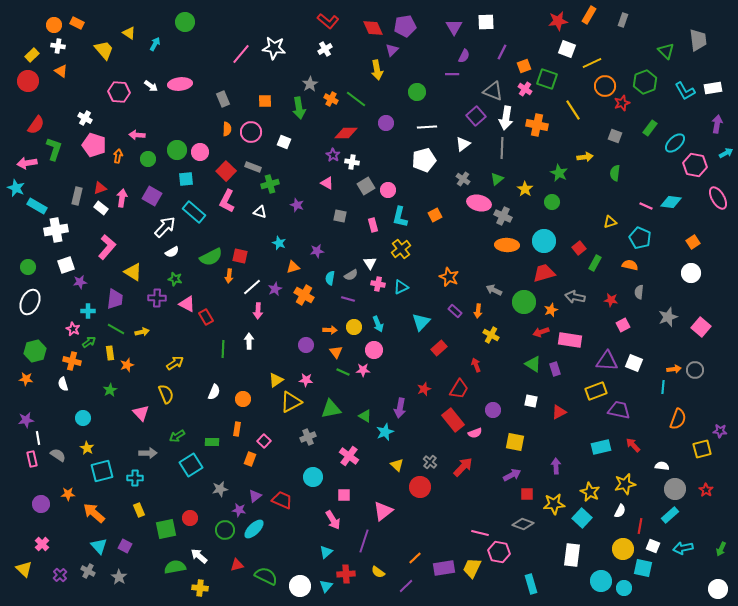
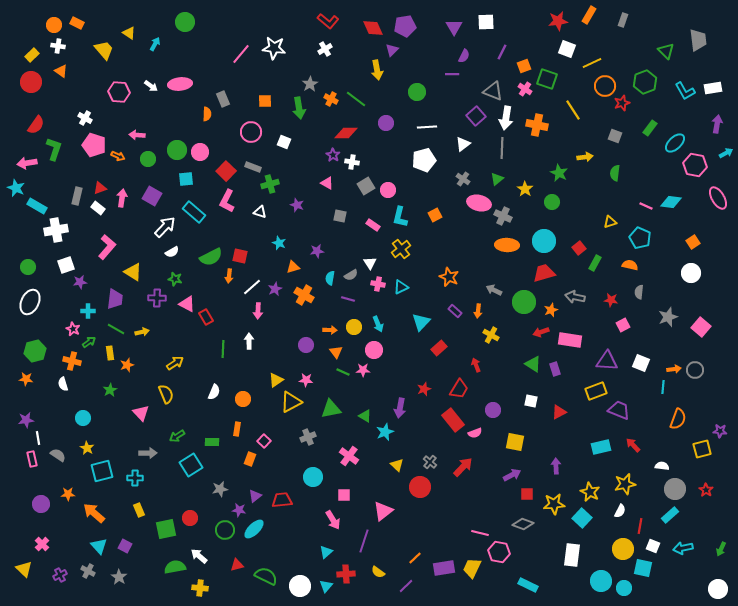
red circle at (28, 81): moved 3 px right, 1 px down
orange semicircle at (227, 129): moved 20 px left, 15 px up
orange arrow at (118, 156): rotated 104 degrees clockwise
white rectangle at (101, 208): moved 3 px left
pink rectangle at (373, 225): rotated 40 degrees counterclockwise
white square at (634, 363): moved 7 px right
purple trapezoid at (619, 410): rotated 10 degrees clockwise
red trapezoid at (282, 500): rotated 30 degrees counterclockwise
purple cross at (60, 575): rotated 16 degrees clockwise
cyan rectangle at (531, 584): moved 3 px left, 1 px down; rotated 48 degrees counterclockwise
